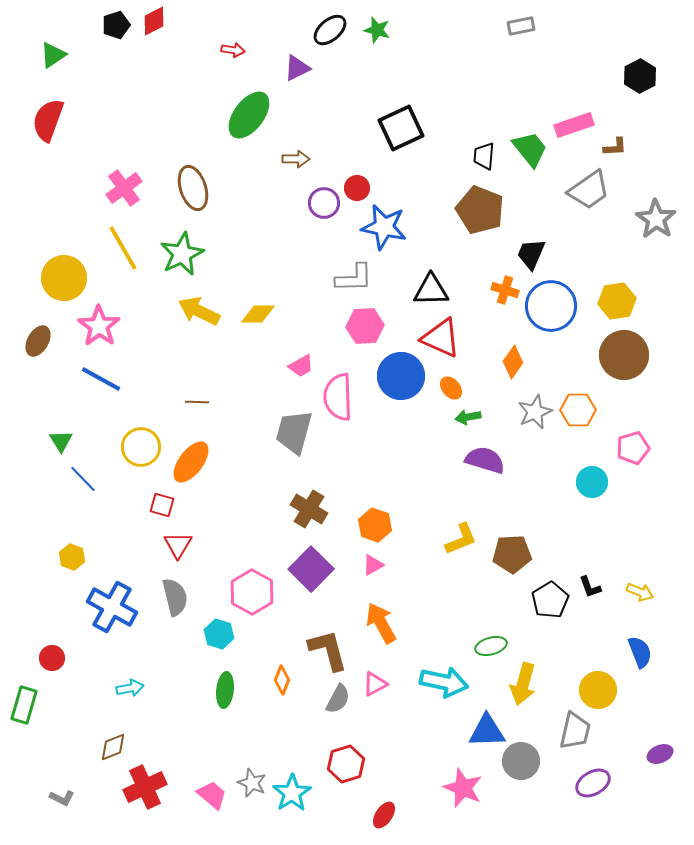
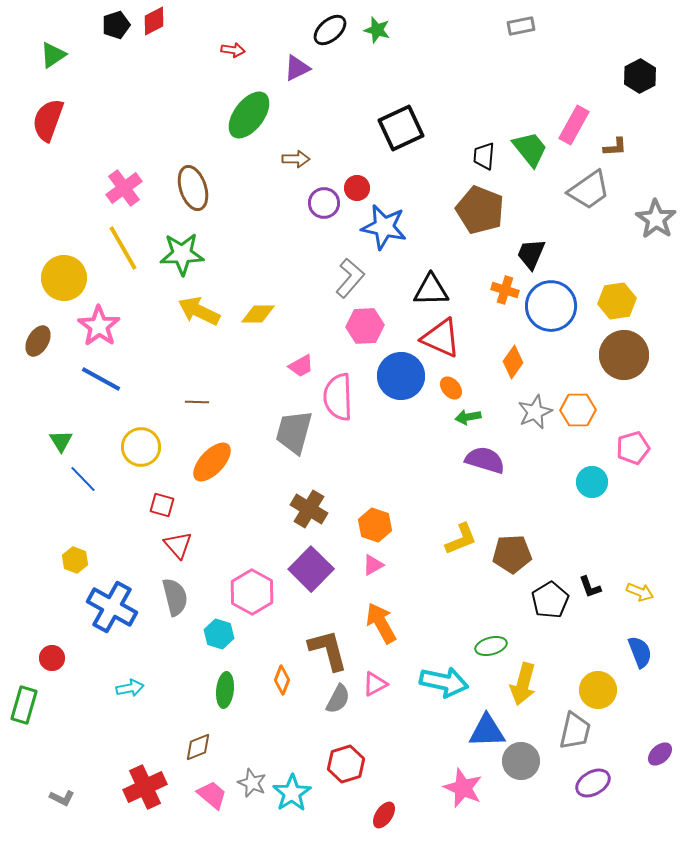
pink rectangle at (574, 125): rotated 42 degrees counterclockwise
green star at (182, 254): rotated 24 degrees clockwise
gray L-shape at (354, 278): moved 4 px left; rotated 48 degrees counterclockwise
orange ellipse at (191, 462): moved 21 px right; rotated 6 degrees clockwise
red triangle at (178, 545): rotated 12 degrees counterclockwise
yellow hexagon at (72, 557): moved 3 px right, 3 px down
brown diamond at (113, 747): moved 85 px right
purple ellipse at (660, 754): rotated 20 degrees counterclockwise
